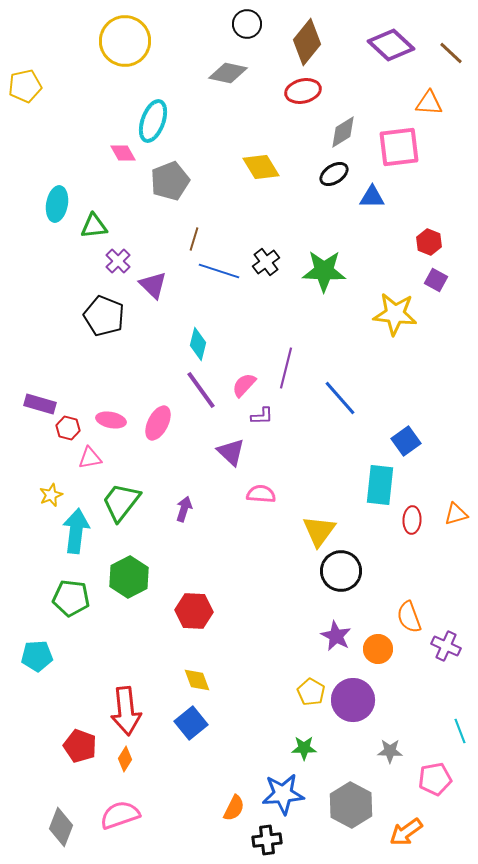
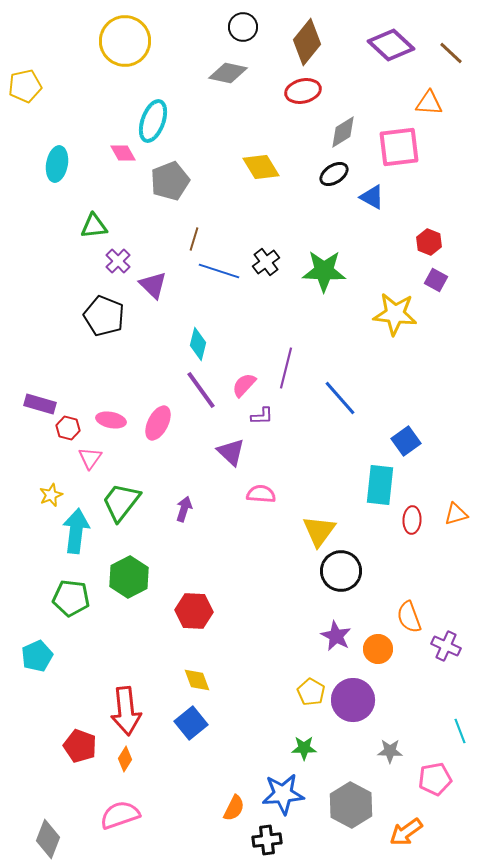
black circle at (247, 24): moved 4 px left, 3 px down
blue triangle at (372, 197): rotated 28 degrees clockwise
cyan ellipse at (57, 204): moved 40 px up
pink triangle at (90, 458): rotated 45 degrees counterclockwise
cyan pentagon at (37, 656): rotated 20 degrees counterclockwise
gray diamond at (61, 827): moved 13 px left, 12 px down
